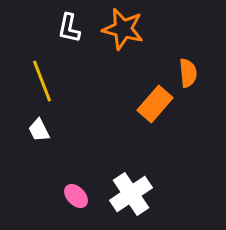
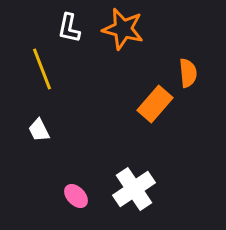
yellow line: moved 12 px up
white cross: moved 3 px right, 5 px up
